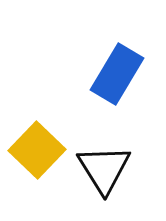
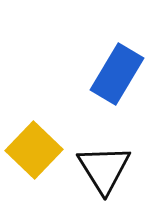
yellow square: moved 3 px left
